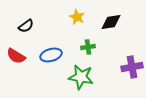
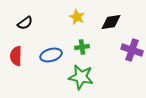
black semicircle: moved 1 px left, 3 px up
green cross: moved 6 px left
red semicircle: rotated 60 degrees clockwise
purple cross: moved 17 px up; rotated 30 degrees clockwise
